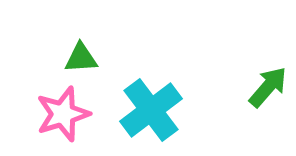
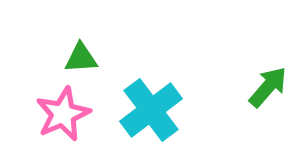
pink star: rotated 6 degrees counterclockwise
